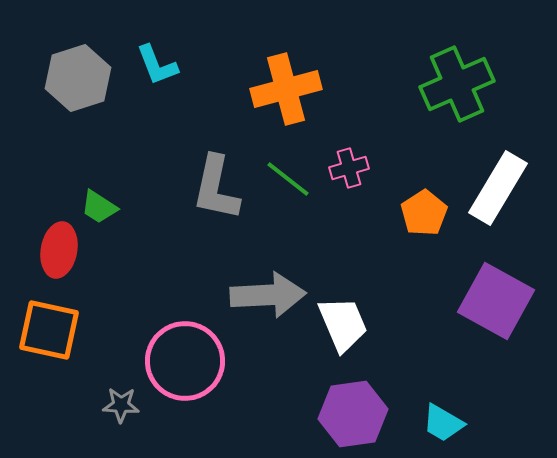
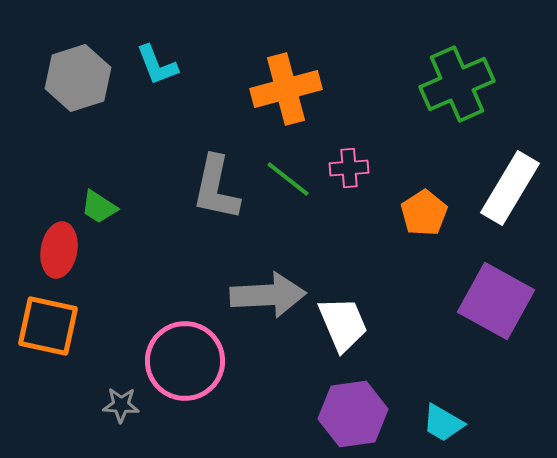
pink cross: rotated 12 degrees clockwise
white rectangle: moved 12 px right
orange square: moved 1 px left, 4 px up
